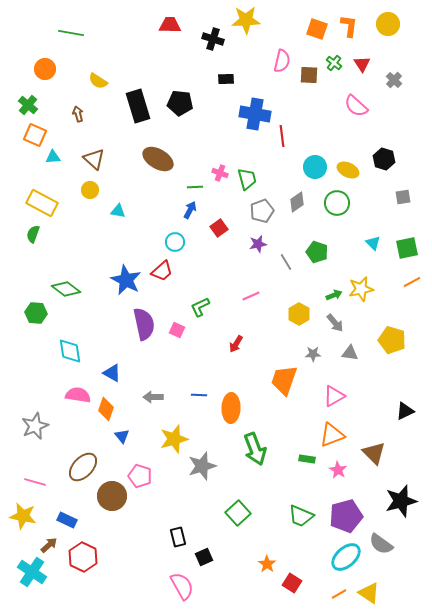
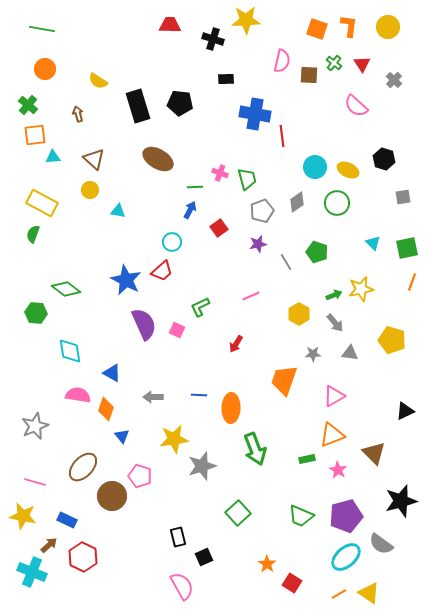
yellow circle at (388, 24): moved 3 px down
green line at (71, 33): moved 29 px left, 4 px up
orange square at (35, 135): rotated 30 degrees counterclockwise
cyan circle at (175, 242): moved 3 px left
orange line at (412, 282): rotated 42 degrees counterclockwise
purple semicircle at (144, 324): rotated 12 degrees counterclockwise
yellow star at (174, 439): rotated 8 degrees clockwise
green rectangle at (307, 459): rotated 21 degrees counterclockwise
cyan cross at (32, 572): rotated 12 degrees counterclockwise
